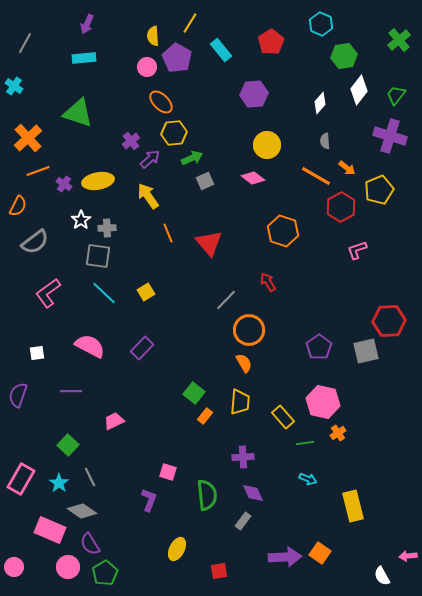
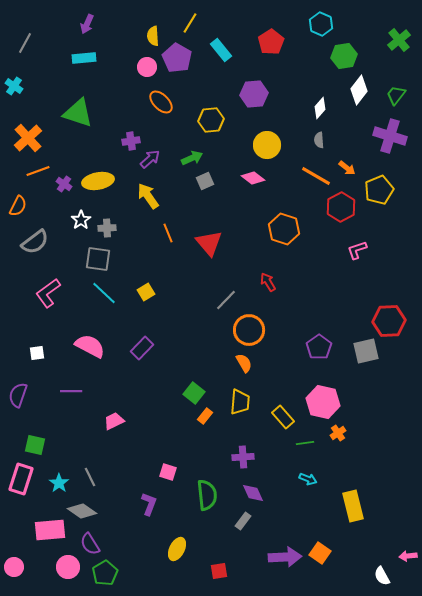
white diamond at (320, 103): moved 5 px down
yellow hexagon at (174, 133): moved 37 px right, 13 px up
purple cross at (131, 141): rotated 30 degrees clockwise
gray semicircle at (325, 141): moved 6 px left, 1 px up
orange hexagon at (283, 231): moved 1 px right, 2 px up
gray square at (98, 256): moved 3 px down
green square at (68, 445): moved 33 px left; rotated 30 degrees counterclockwise
pink rectangle at (21, 479): rotated 12 degrees counterclockwise
purple L-shape at (149, 500): moved 4 px down
pink rectangle at (50, 530): rotated 28 degrees counterclockwise
